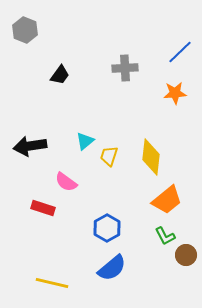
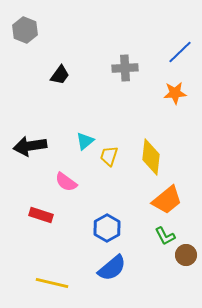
red rectangle: moved 2 px left, 7 px down
